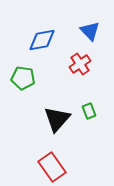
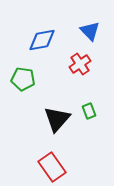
green pentagon: moved 1 px down
